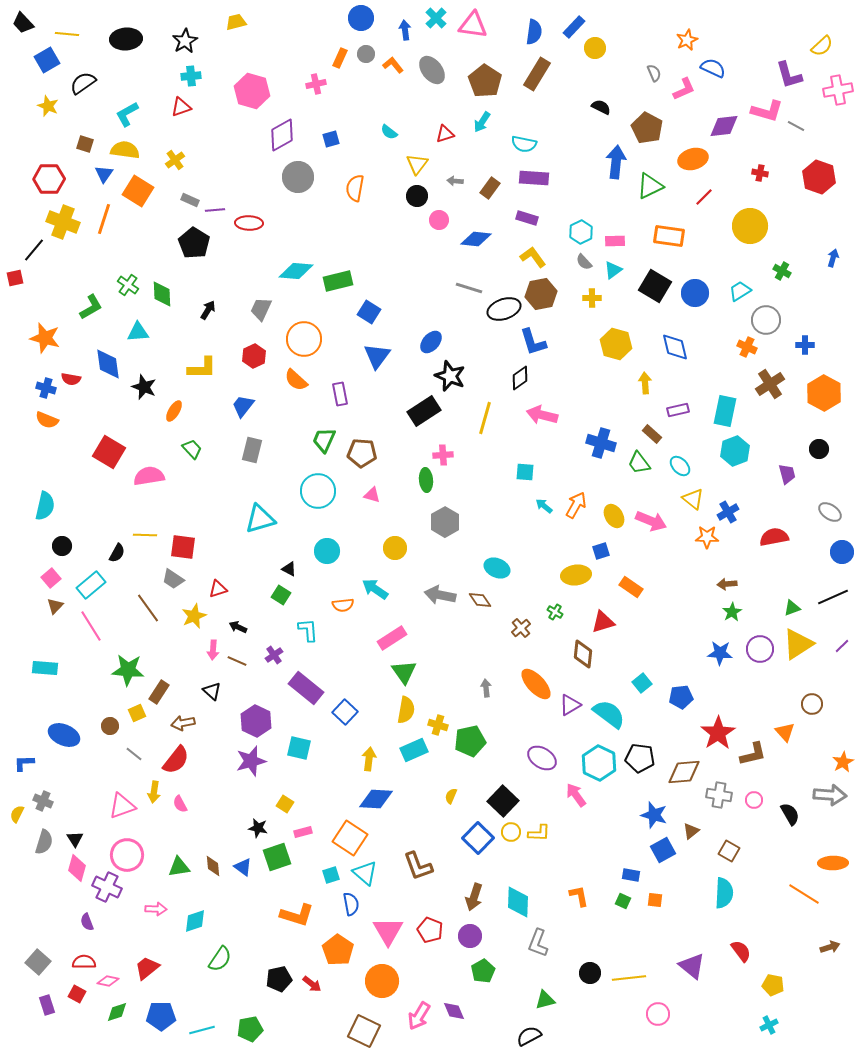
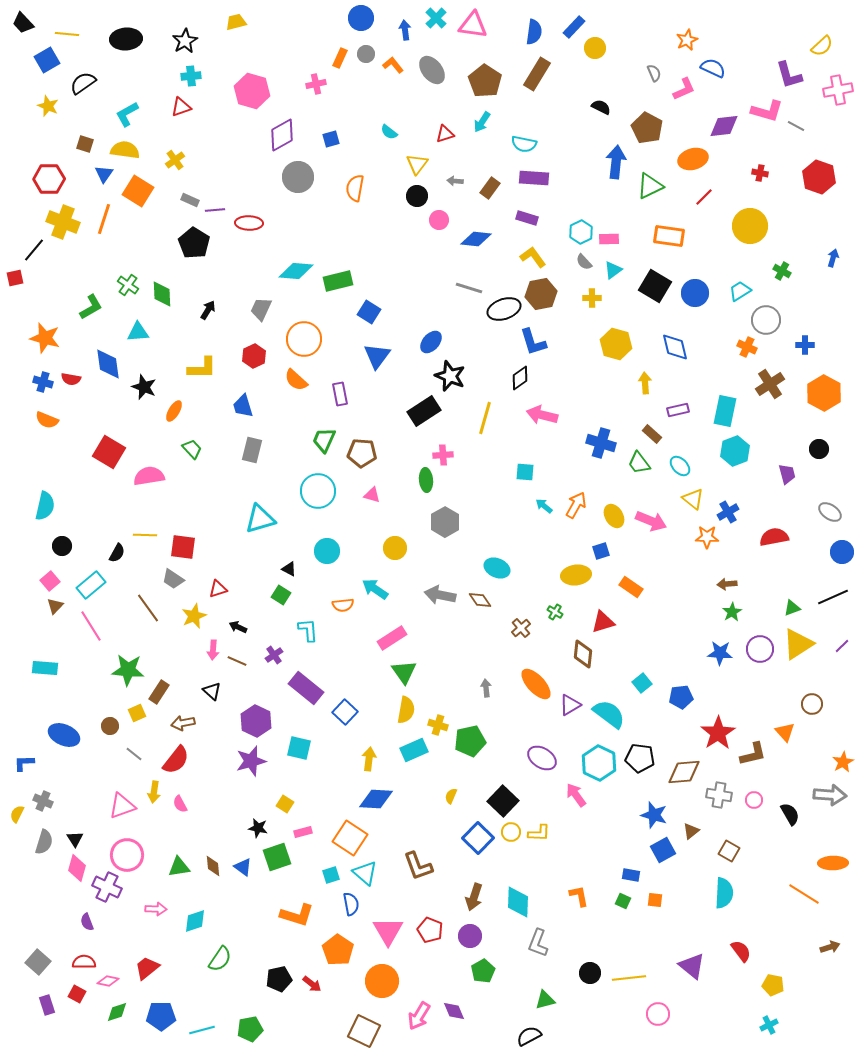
pink rectangle at (615, 241): moved 6 px left, 2 px up
blue cross at (46, 388): moved 3 px left, 6 px up
blue trapezoid at (243, 406): rotated 55 degrees counterclockwise
pink square at (51, 578): moved 1 px left, 3 px down
